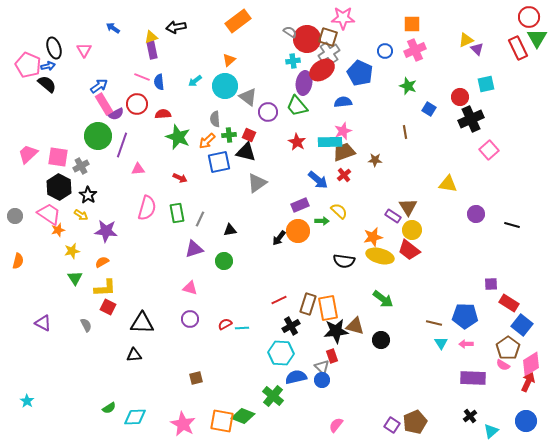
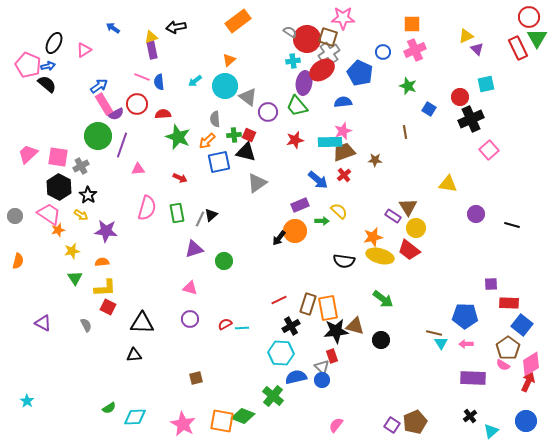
yellow triangle at (466, 40): moved 4 px up
black ellipse at (54, 48): moved 5 px up; rotated 45 degrees clockwise
pink triangle at (84, 50): rotated 28 degrees clockwise
blue circle at (385, 51): moved 2 px left, 1 px down
green cross at (229, 135): moved 5 px right
red star at (297, 142): moved 2 px left, 2 px up; rotated 30 degrees clockwise
black triangle at (230, 230): moved 19 px left, 15 px up; rotated 32 degrees counterclockwise
yellow circle at (412, 230): moved 4 px right, 2 px up
orange circle at (298, 231): moved 3 px left
orange semicircle at (102, 262): rotated 24 degrees clockwise
red rectangle at (509, 303): rotated 30 degrees counterclockwise
brown line at (434, 323): moved 10 px down
